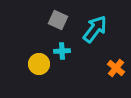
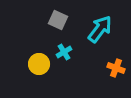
cyan arrow: moved 5 px right
cyan cross: moved 2 px right, 1 px down; rotated 28 degrees counterclockwise
orange cross: rotated 18 degrees counterclockwise
